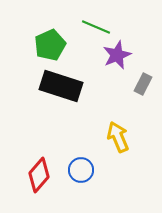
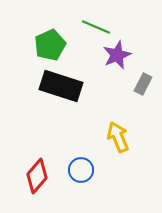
red diamond: moved 2 px left, 1 px down
